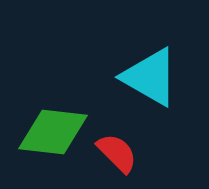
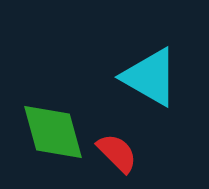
green diamond: rotated 68 degrees clockwise
